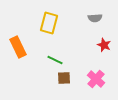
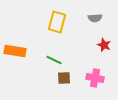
yellow rectangle: moved 8 px right, 1 px up
orange rectangle: moved 3 px left, 4 px down; rotated 55 degrees counterclockwise
green line: moved 1 px left
pink cross: moved 1 px left, 1 px up; rotated 30 degrees counterclockwise
